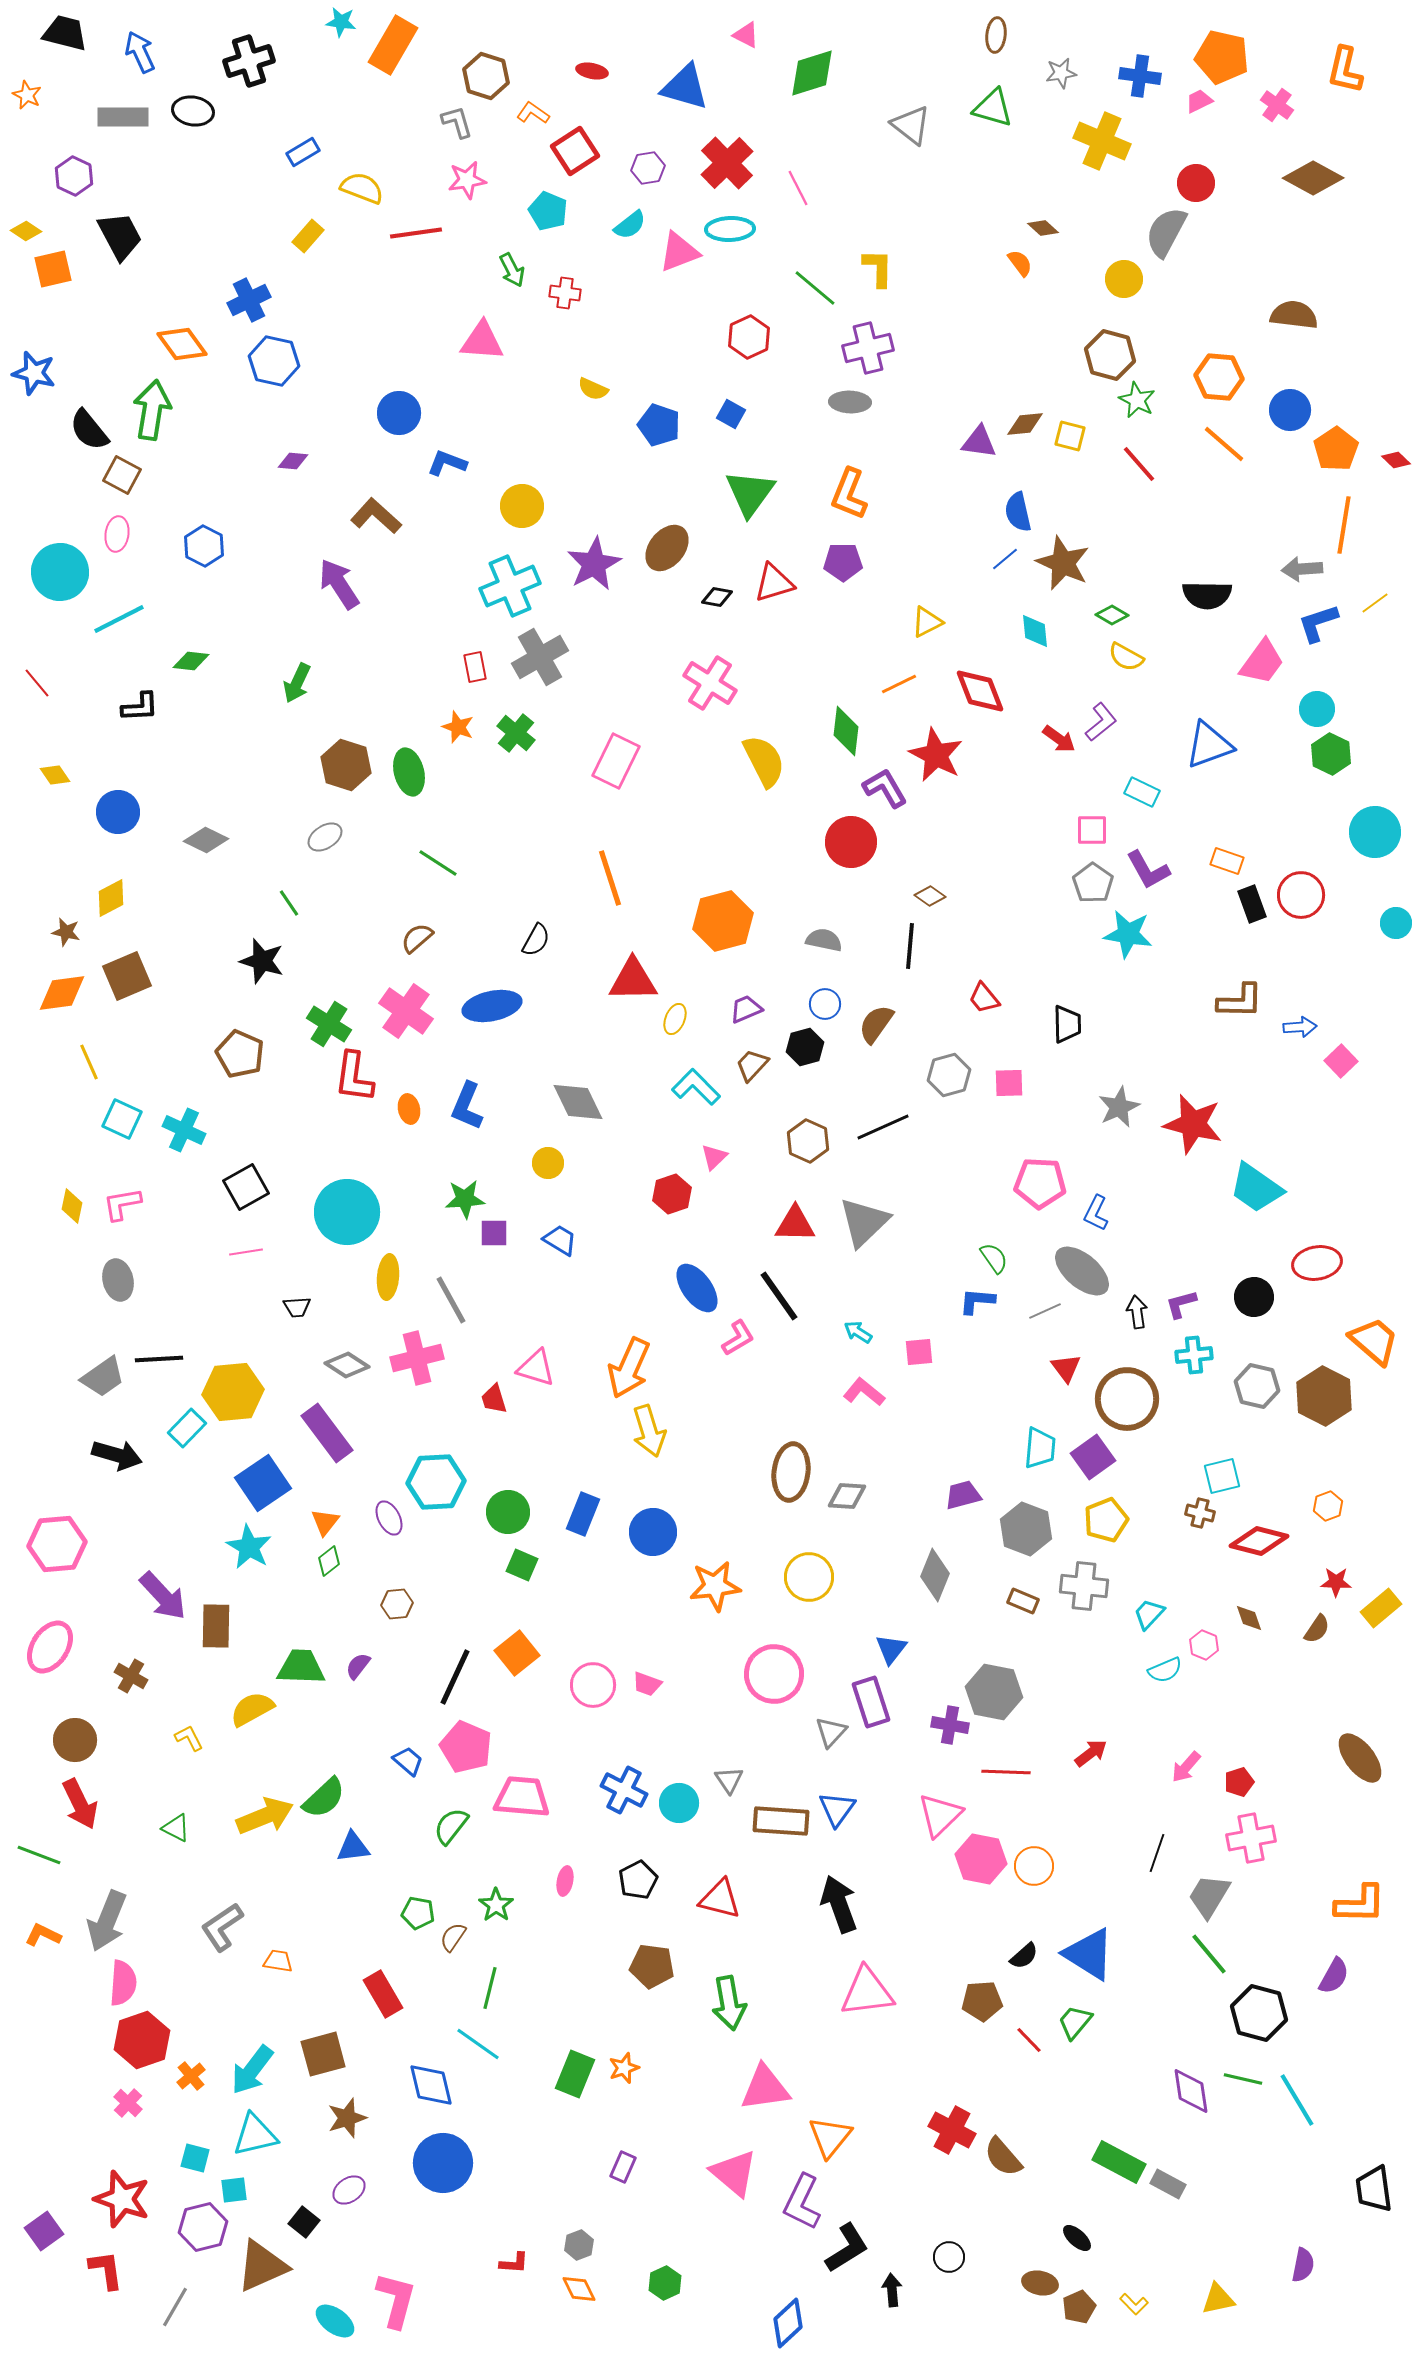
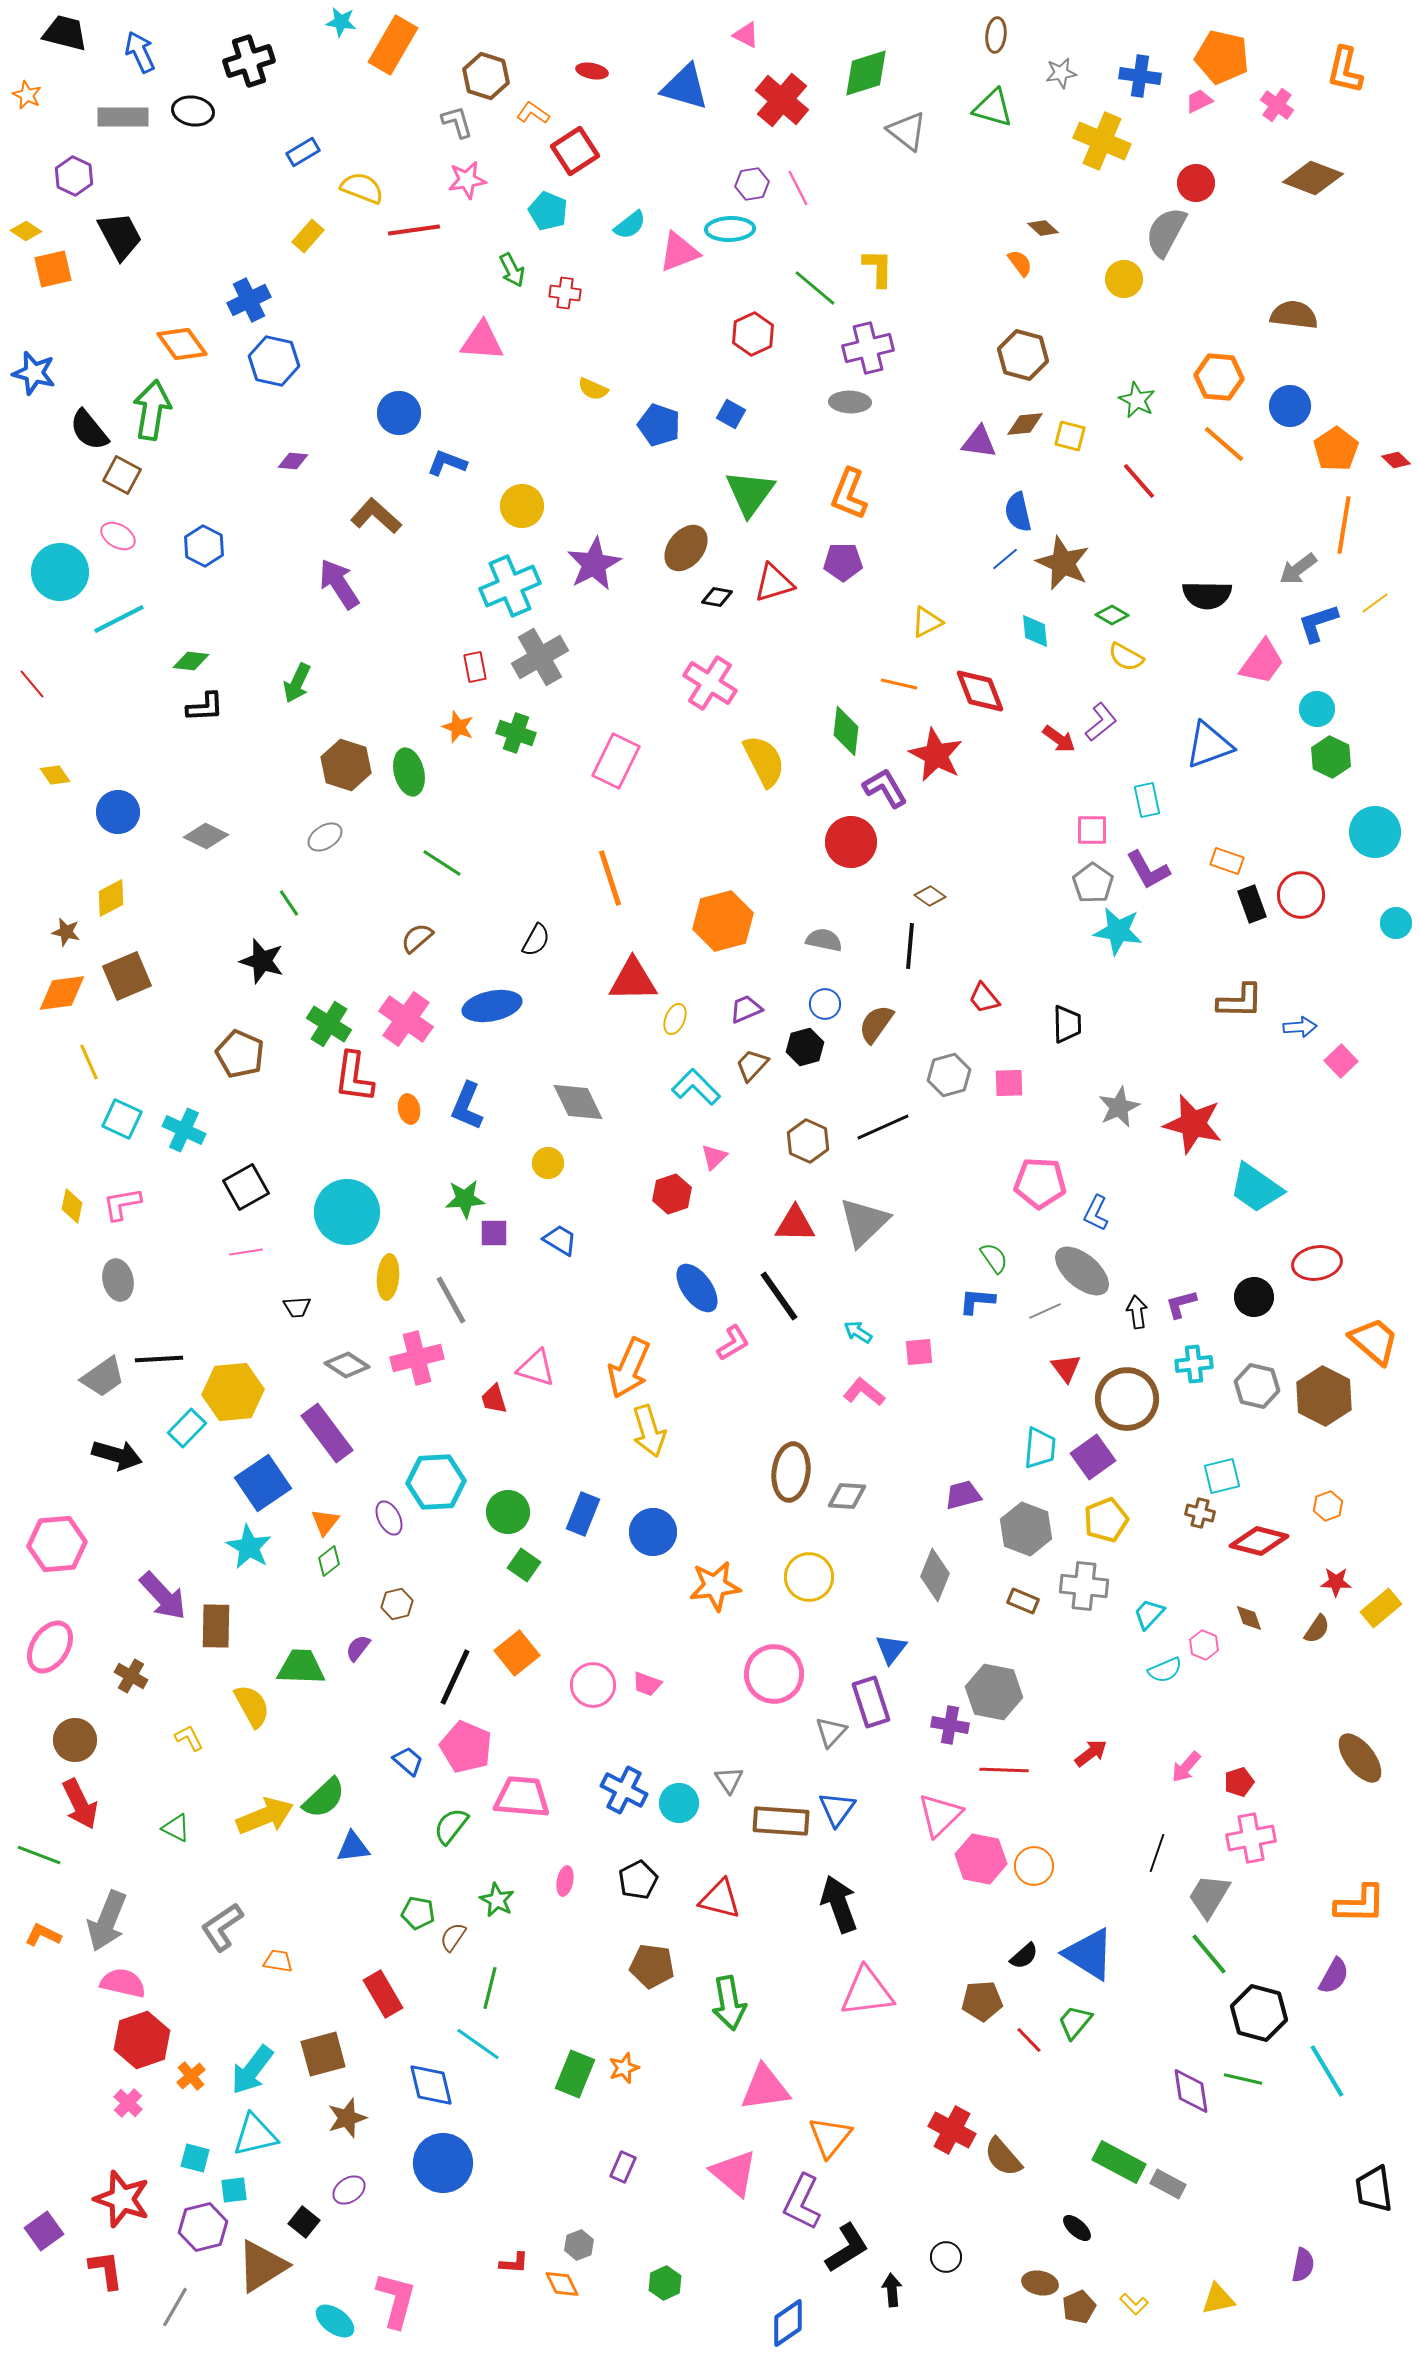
green diamond at (812, 73): moved 54 px right
gray triangle at (911, 125): moved 4 px left, 6 px down
red cross at (727, 163): moved 55 px right, 63 px up; rotated 6 degrees counterclockwise
purple hexagon at (648, 168): moved 104 px right, 16 px down
brown diamond at (1313, 178): rotated 8 degrees counterclockwise
red line at (416, 233): moved 2 px left, 3 px up
red hexagon at (749, 337): moved 4 px right, 3 px up
brown hexagon at (1110, 355): moved 87 px left
blue circle at (1290, 410): moved 4 px up
red line at (1139, 464): moved 17 px down
pink ellipse at (117, 534): moved 1 px right, 2 px down; rotated 68 degrees counterclockwise
brown ellipse at (667, 548): moved 19 px right
gray arrow at (1302, 569): moved 4 px left; rotated 33 degrees counterclockwise
red line at (37, 683): moved 5 px left, 1 px down
orange line at (899, 684): rotated 39 degrees clockwise
black L-shape at (140, 707): moved 65 px right
green cross at (516, 733): rotated 21 degrees counterclockwise
green hexagon at (1331, 754): moved 3 px down
cyan rectangle at (1142, 792): moved 5 px right, 8 px down; rotated 52 degrees clockwise
gray diamond at (206, 840): moved 4 px up
green line at (438, 863): moved 4 px right
cyan star at (1128, 934): moved 10 px left, 3 px up
pink cross at (406, 1011): moved 8 px down
pink L-shape at (738, 1338): moved 5 px left, 5 px down
cyan cross at (1194, 1355): moved 9 px down
green square at (522, 1565): moved 2 px right; rotated 12 degrees clockwise
brown hexagon at (397, 1604): rotated 8 degrees counterclockwise
purple semicircle at (358, 1666): moved 18 px up
yellow semicircle at (252, 1709): moved 3 px up; rotated 90 degrees clockwise
red line at (1006, 1772): moved 2 px left, 2 px up
green star at (496, 1905): moved 1 px right, 5 px up; rotated 8 degrees counterclockwise
pink semicircle at (123, 1983): rotated 81 degrees counterclockwise
cyan line at (1297, 2100): moved 30 px right, 29 px up
black ellipse at (1077, 2238): moved 10 px up
black circle at (949, 2257): moved 3 px left
brown triangle at (262, 2266): rotated 8 degrees counterclockwise
orange diamond at (579, 2289): moved 17 px left, 5 px up
blue diamond at (788, 2323): rotated 9 degrees clockwise
